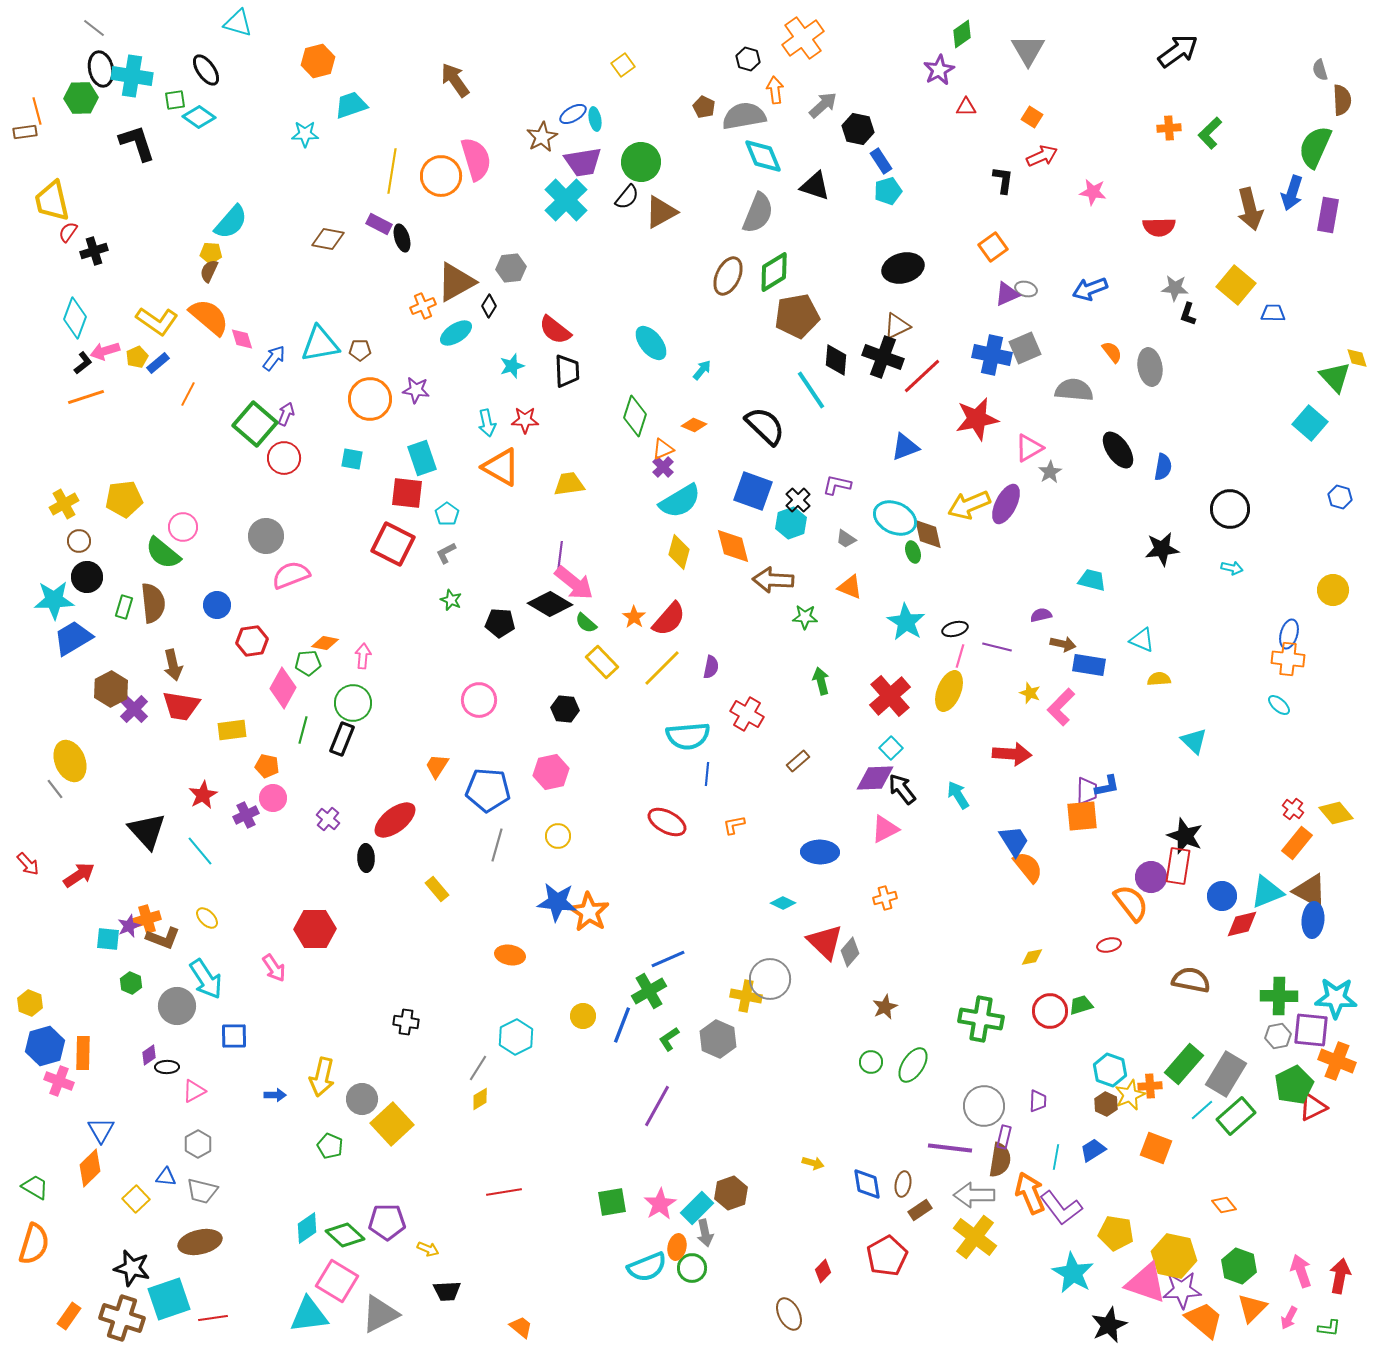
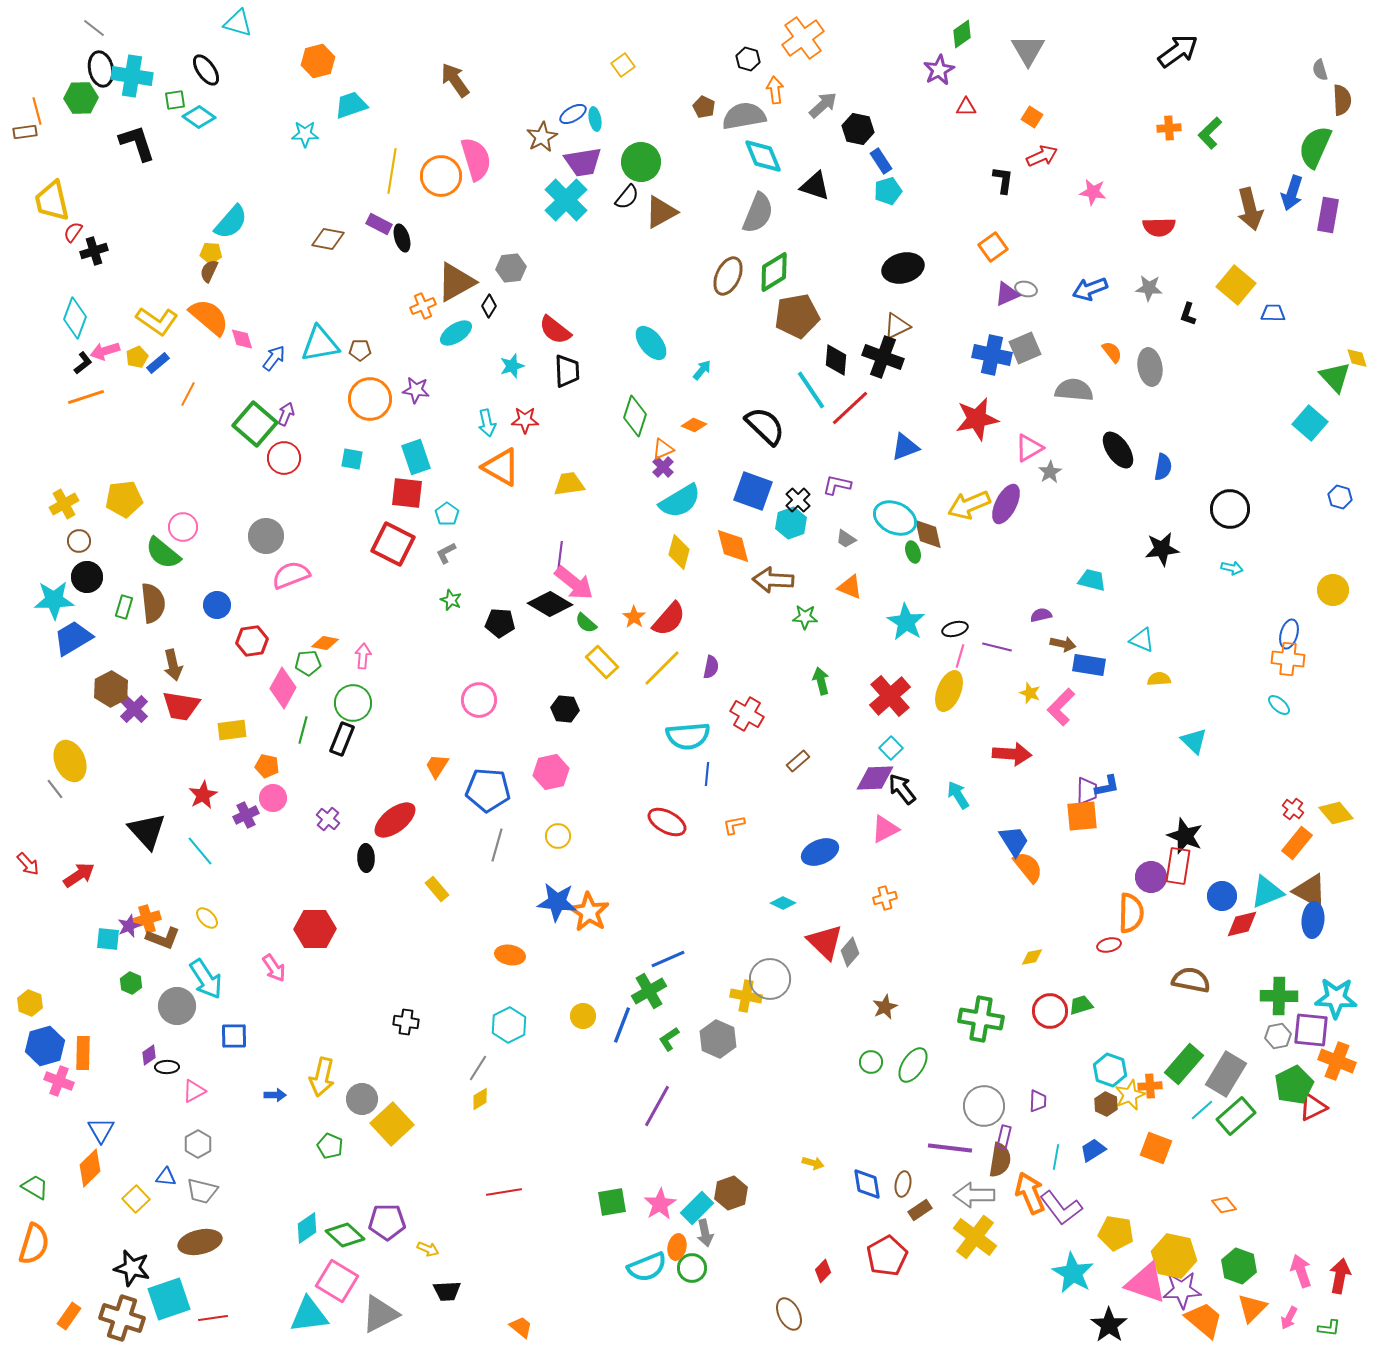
red semicircle at (68, 232): moved 5 px right
gray star at (1175, 288): moved 26 px left
red line at (922, 376): moved 72 px left, 32 px down
cyan rectangle at (422, 458): moved 6 px left, 1 px up
blue ellipse at (820, 852): rotated 24 degrees counterclockwise
orange semicircle at (1131, 903): moved 10 px down; rotated 39 degrees clockwise
cyan hexagon at (516, 1037): moved 7 px left, 12 px up
black star at (1109, 1325): rotated 12 degrees counterclockwise
